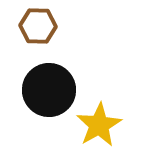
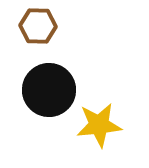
yellow star: rotated 24 degrees clockwise
